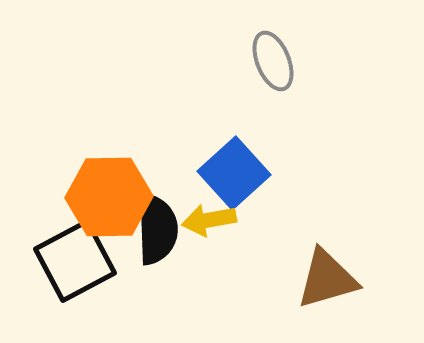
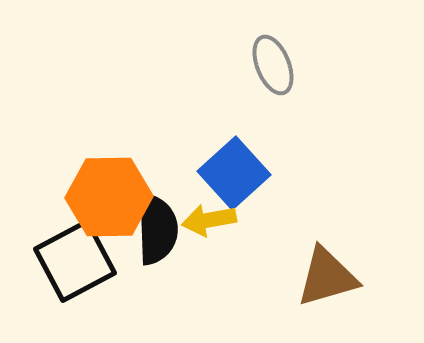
gray ellipse: moved 4 px down
brown triangle: moved 2 px up
